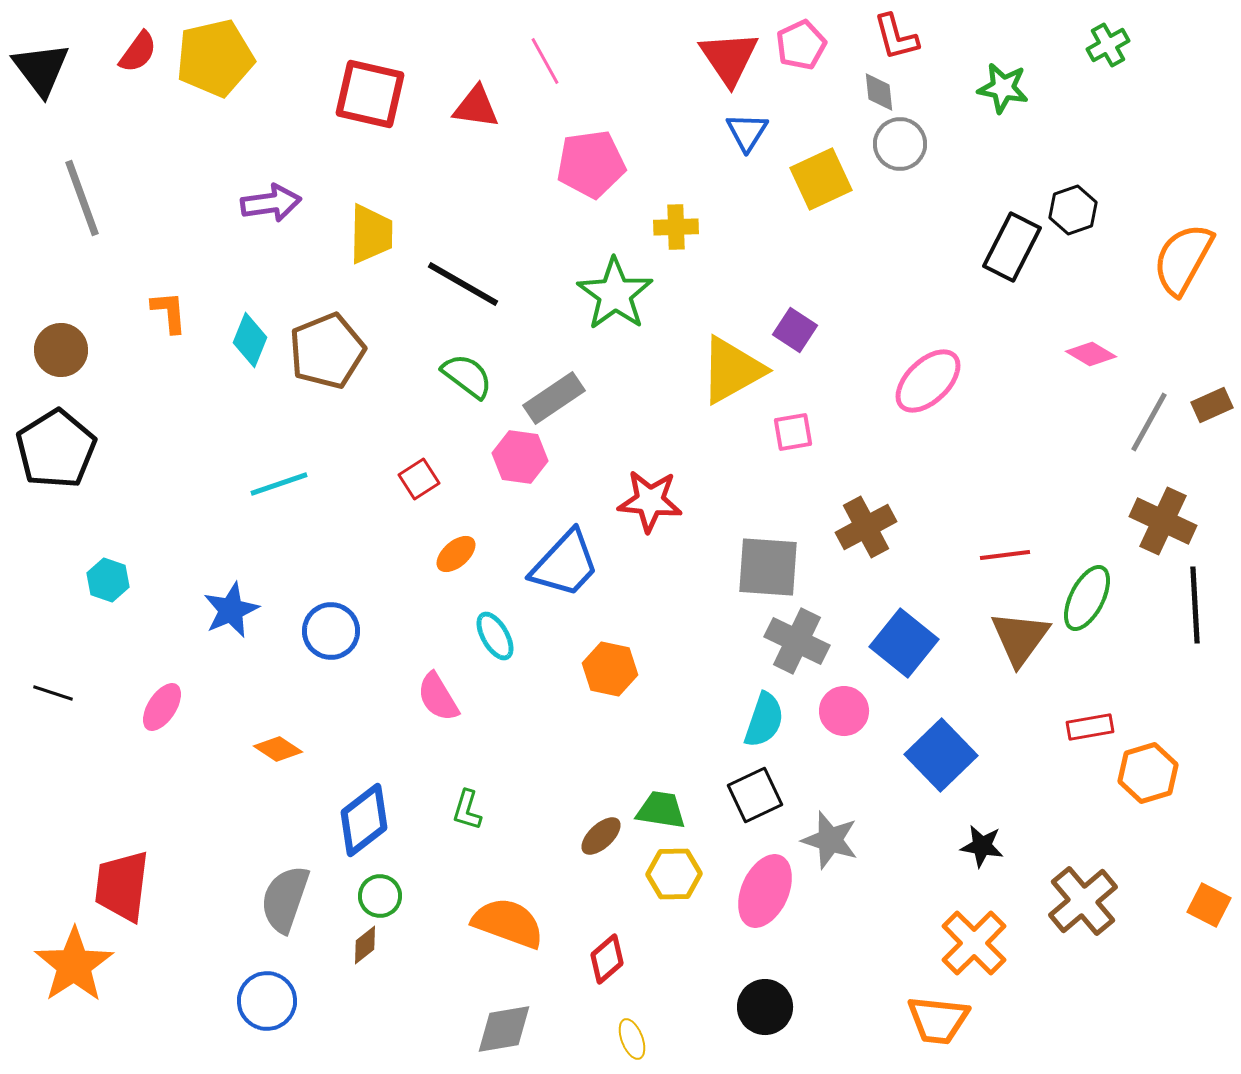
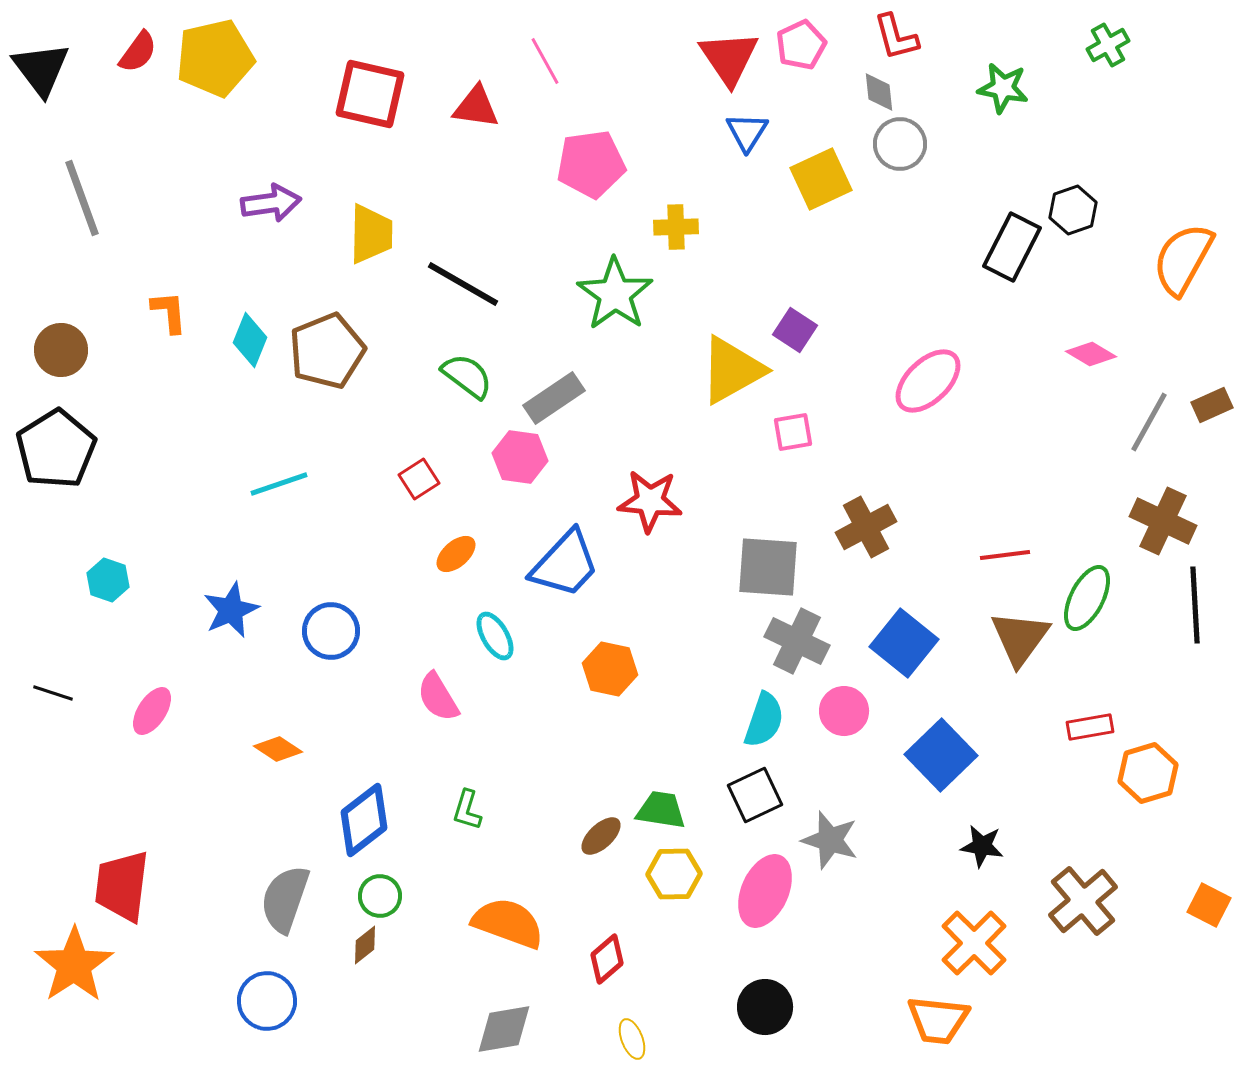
pink ellipse at (162, 707): moved 10 px left, 4 px down
